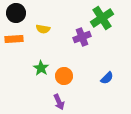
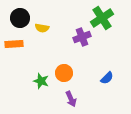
black circle: moved 4 px right, 5 px down
yellow semicircle: moved 1 px left, 1 px up
orange rectangle: moved 5 px down
green star: moved 13 px down; rotated 14 degrees counterclockwise
orange circle: moved 3 px up
purple arrow: moved 12 px right, 3 px up
